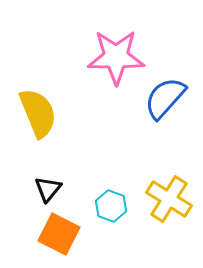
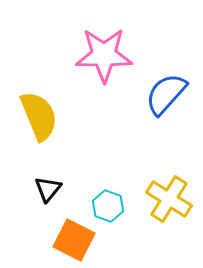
pink star: moved 12 px left, 2 px up
blue semicircle: moved 1 px right, 4 px up
yellow semicircle: moved 1 px right, 3 px down
cyan hexagon: moved 3 px left
orange square: moved 15 px right, 6 px down
